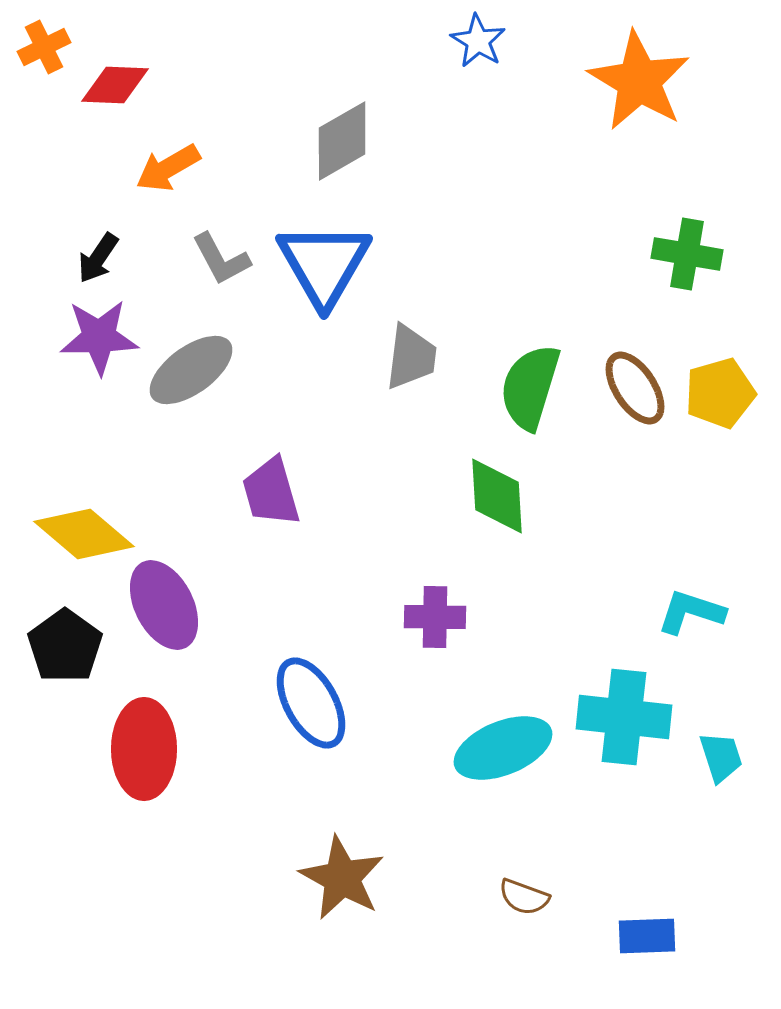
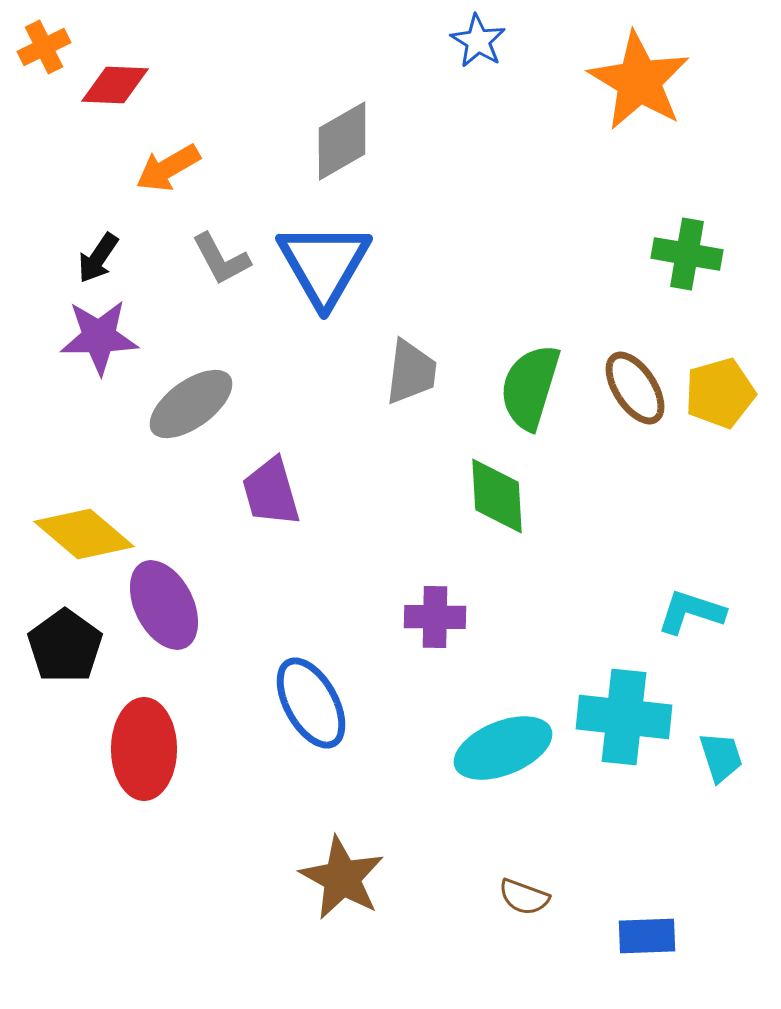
gray trapezoid: moved 15 px down
gray ellipse: moved 34 px down
